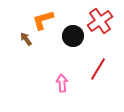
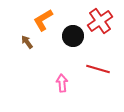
orange L-shape: rotated 15 degrees counterclockwise
brown arrow: moved 1 px right, 3 px down
red line: rotated 75 degrees clockwise
